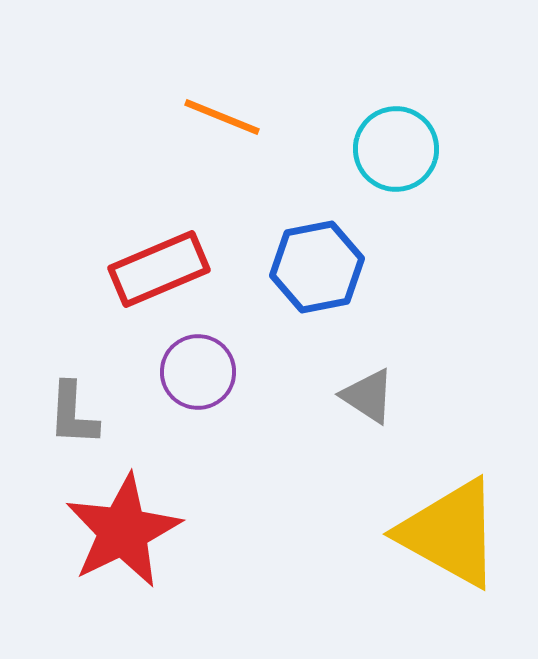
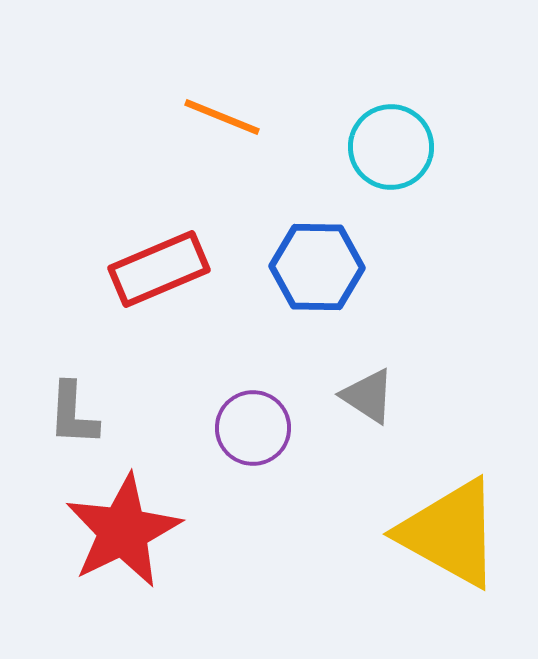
cyan circle: moved 5 px left, 2 px up
blue hexagon: rotated 12 degrees clockwise
purple circle: moved 55 px right, 56 px down
